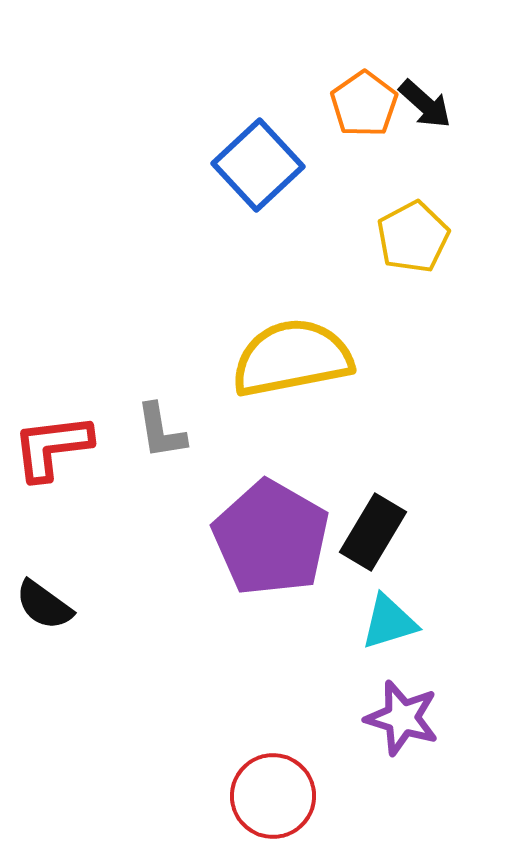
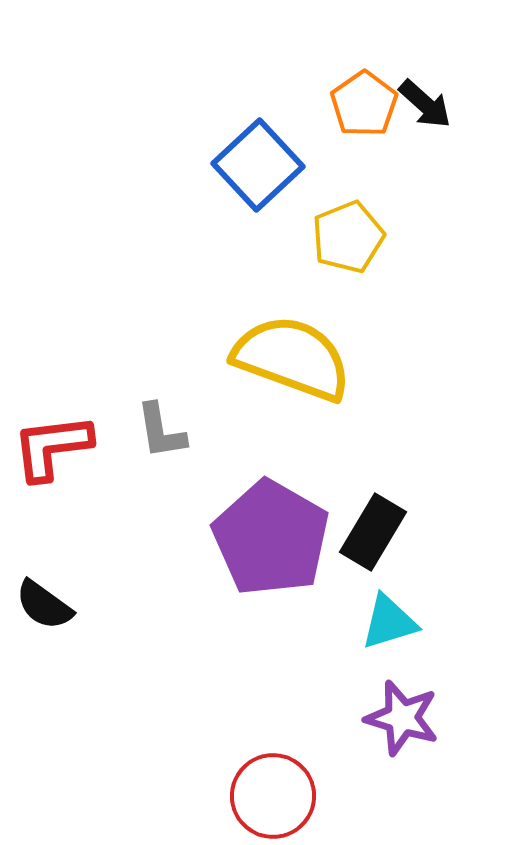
yellow pentagon: moved 65 px left; rotated 6 degrees clockwise
yellow semicircle: rotated 31 degrees clockwise
